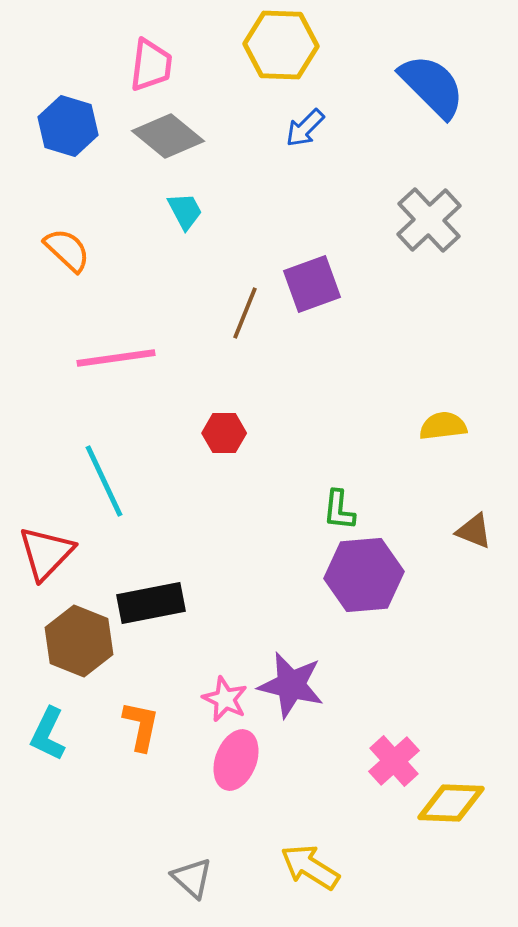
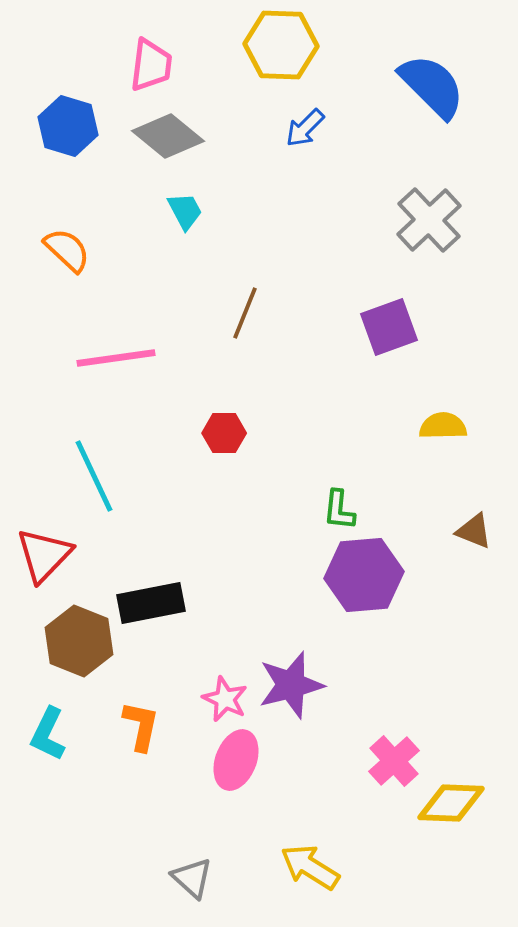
purple square: moved 77 px right, 43 px down
yellow semicircle: rotated 6 degrees clockwise
cyan line: moved 10 px left, 5 px up
red triangle: moved 2 px left, 2 px down
purple star: rotated 28 degrees counterclockwise
